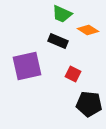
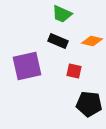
orange diamond: moved 4 px right, 11 px down; rotated 20 degrees counterclockwise
red square: moved 1 px right, 3 px up; rotated 14 degrees counterclockwise
